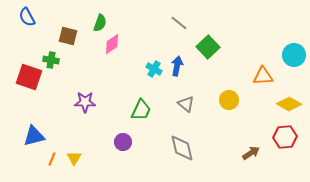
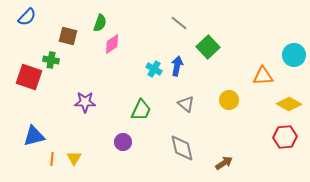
blue semicircle: rotated 108 degrees counterclockwise
brown arrow: moved 27 px left, 10 px down
orange line: rotated 16 degrees counterclockwise
